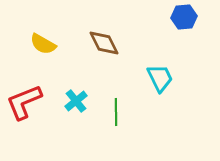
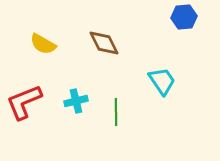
cyan trapezoid: moved 2 px right, 3 px down; rotated 8 degrees counterclockwise
cyan cross: rotated 25 degrees clockwise
